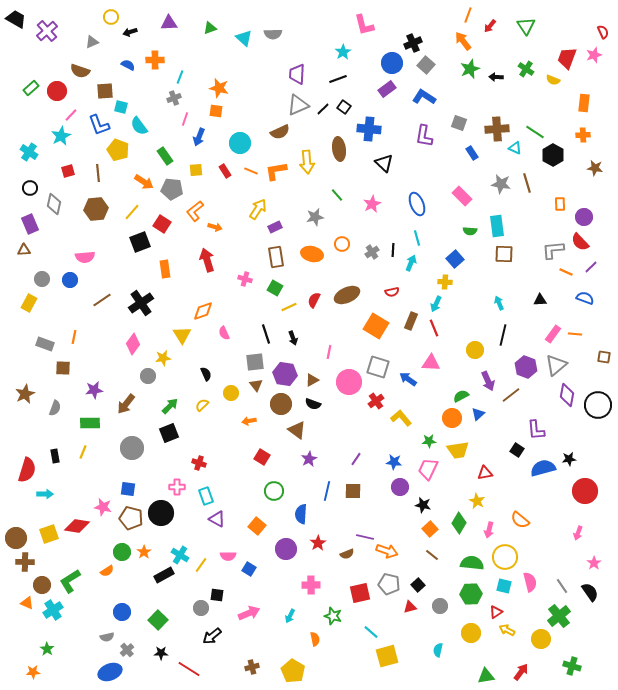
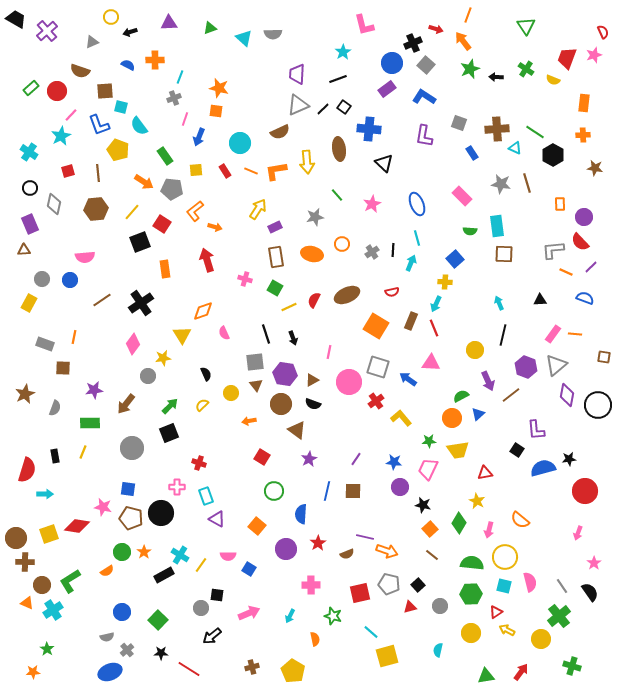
red arrow at (490, 26): moved 54 px left, 3 px down; rotated 112 degrees counterclockwise
